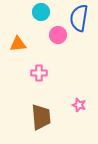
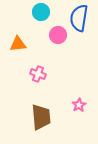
pink cross: moved 1 px left, 1 px down; rotated 21 degrees clockwise
pink star: rotated 24 degrees clockwise
